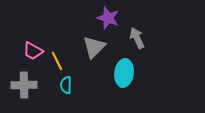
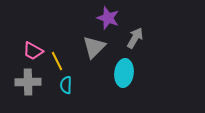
gray arrow: moved 2 px left; rotated 55 degrees clockwise
gray cross: moved 4 px right, 3 px up
